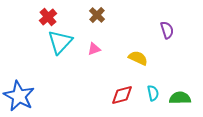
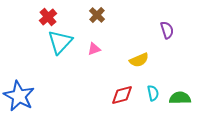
yellow semicircle: moved 1 px right, 2 px down; rotated 132 degrees clockwise
